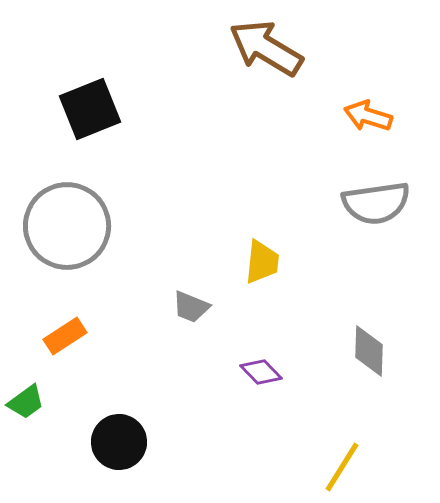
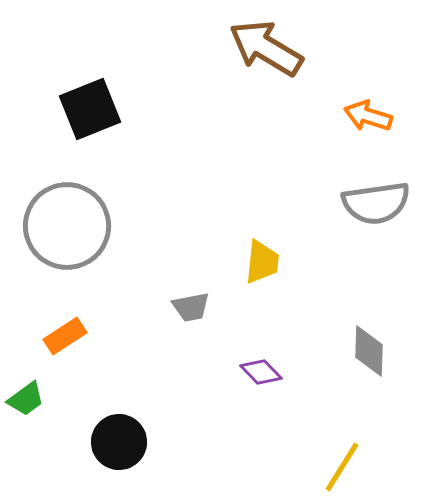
gray trapezoid: rotated 33 degrees counterclockwise
green trapezoid: moved 3 px up
